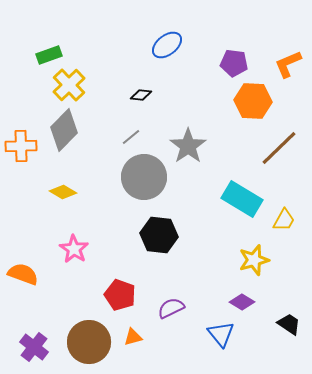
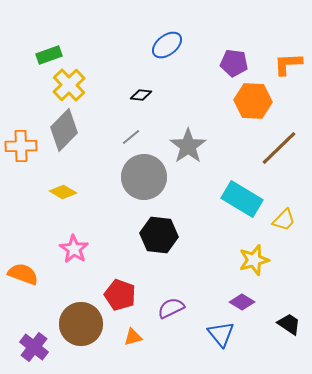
orange L-shape: rotated 20 degrees clockwise
yellow trapezoid: rotated 15 degrees clockwise
brown circle: moved 8 px left, 18 px up
